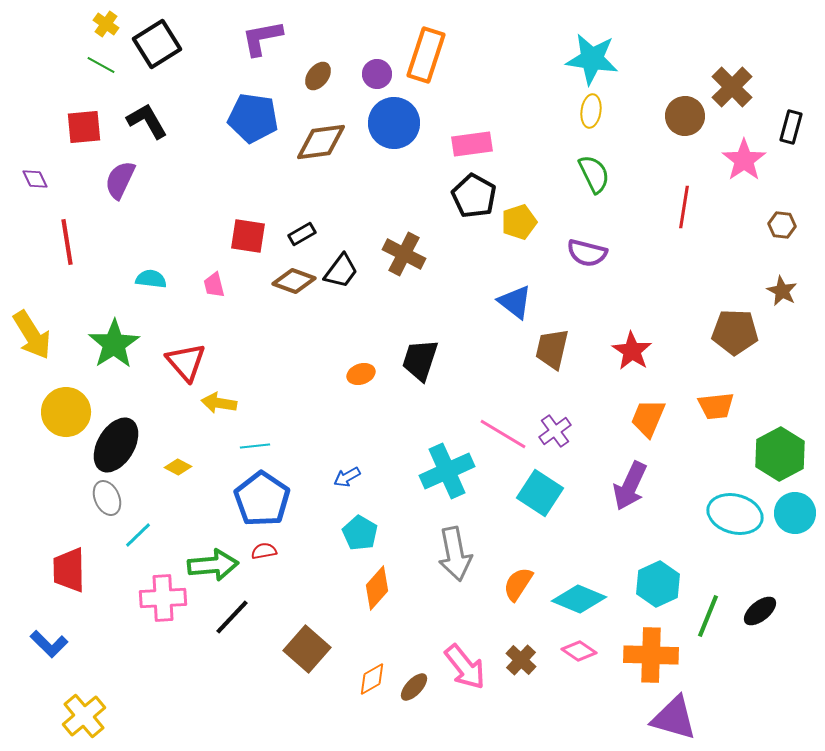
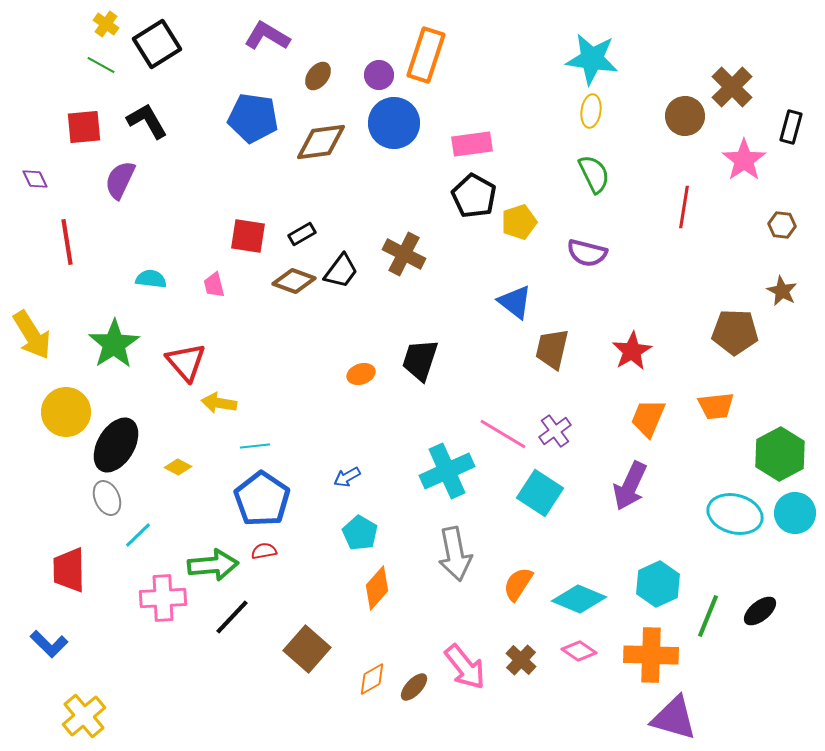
purple L-shape at (262, 38): moved 5 px right, 2 px up; rotated 42 degrees clockwise
purple circle at (377, 74): moved 2 px right, 1 px down
red star at (632, 351): rotated 9 degrees clockwise
